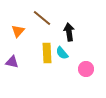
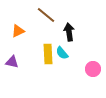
brown line: moved 4 px right, 3 px up
orange triangle: rotated 24 degrees clockwise
yellow rectangle: moved 1 px right, 1 px down
pink circle: moved 7 px right
